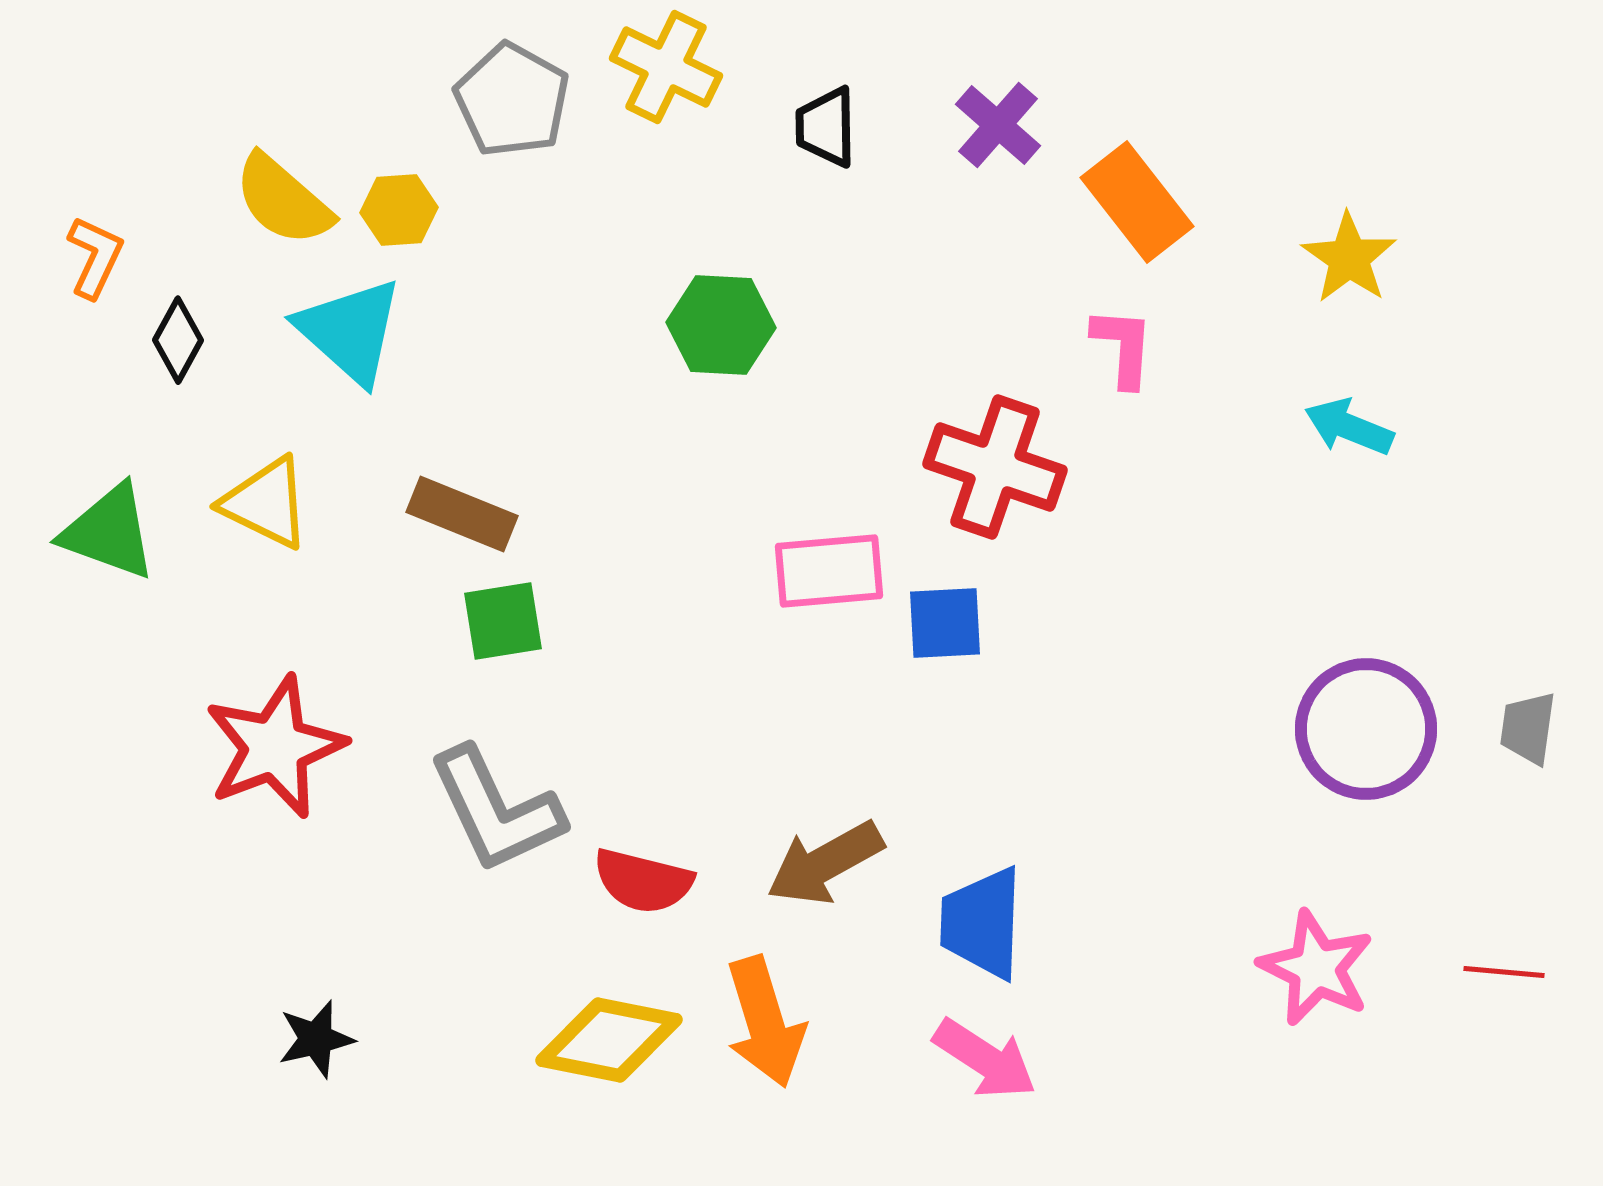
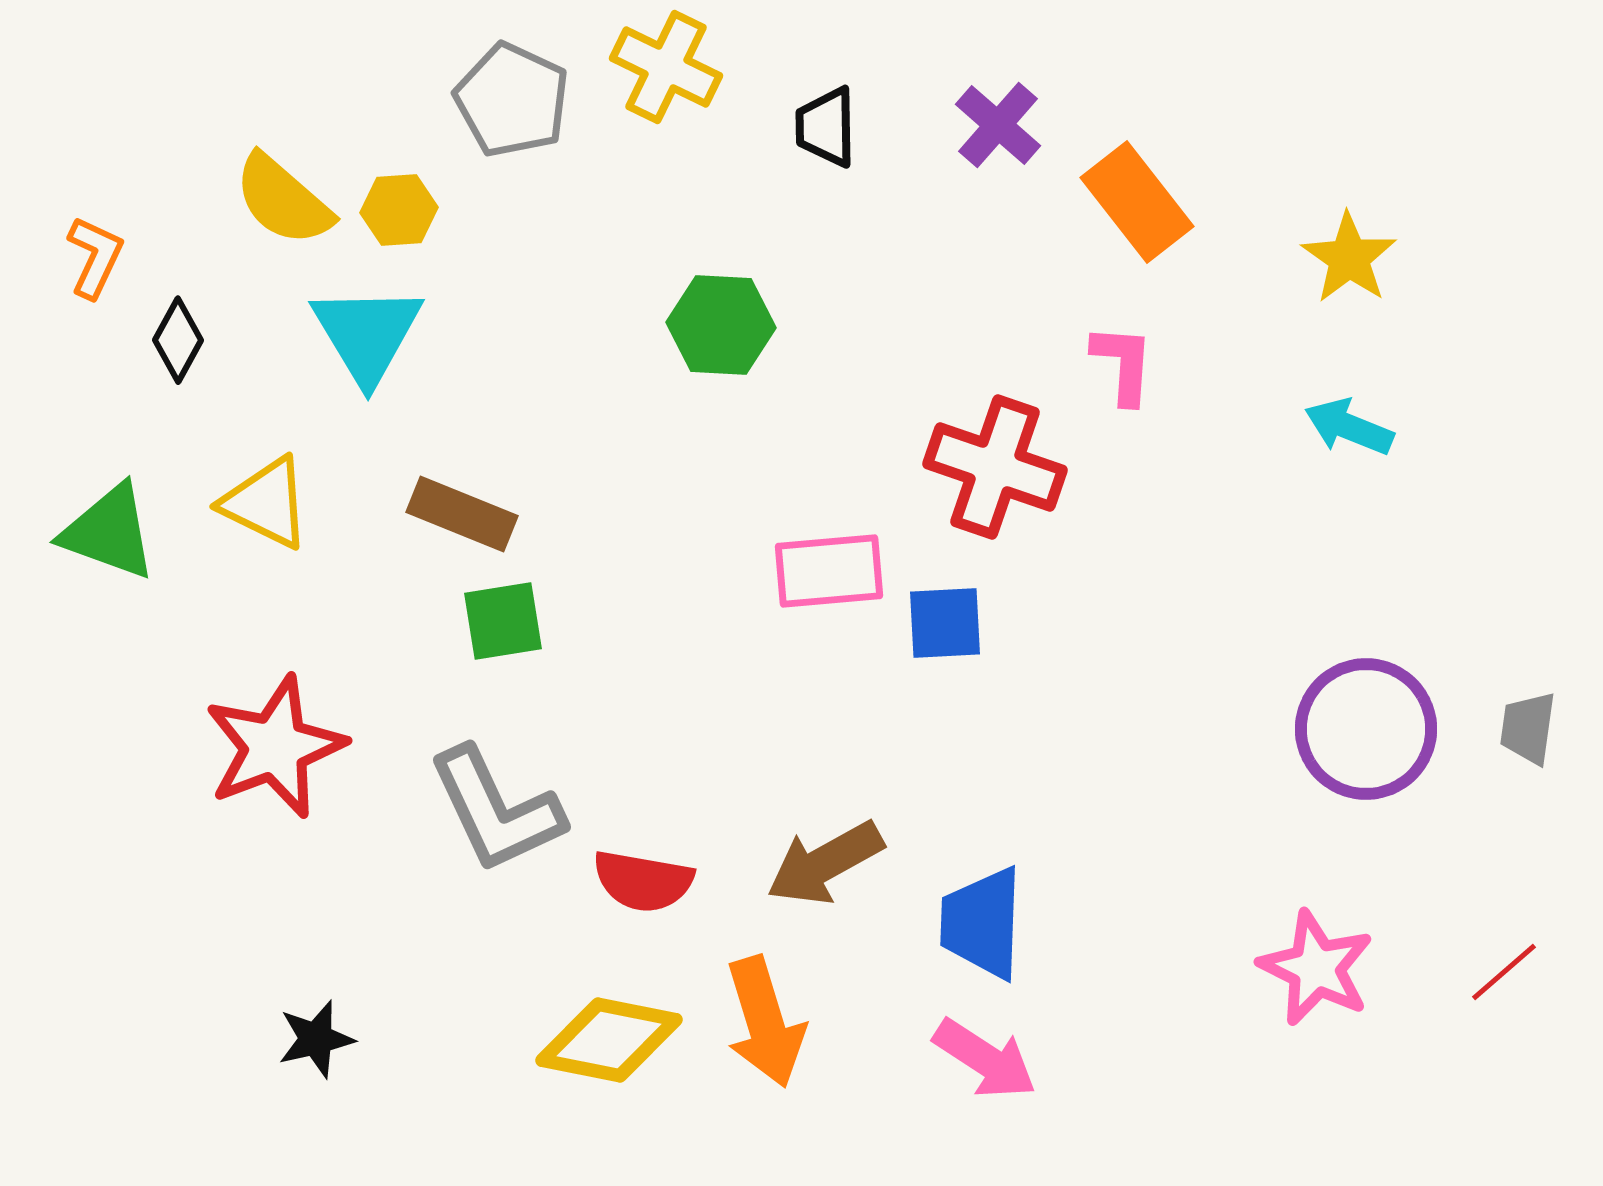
gray pentagon: rotated 4 degrees counterclockwise
cyan triangle: moved 17 px right, 3 px down; rotated 17 degrees clockwise
pink L-shape: moved 17 px down
red semicircle: rotated 4 degrees counterclockwise
red line: rotated 46 degrees counterclockwise
